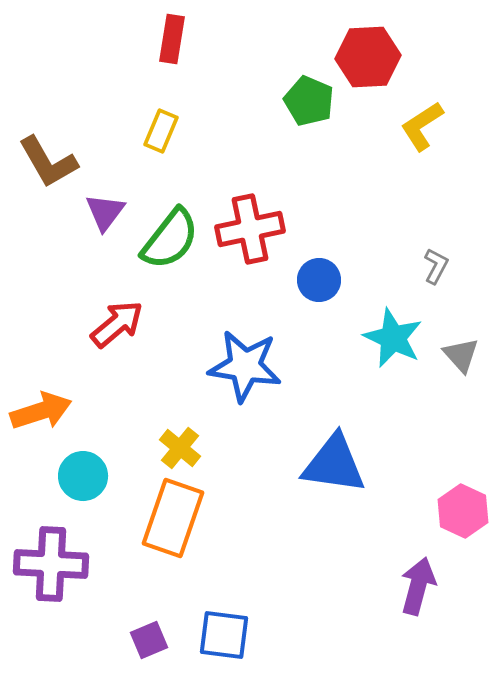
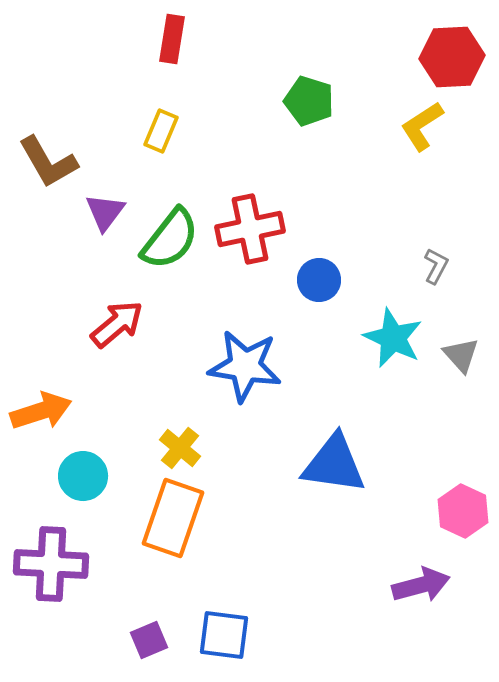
red hexagon: moved 84 px right
green pentagon: rotated 6 degrees counterclockwise
purple arrow: moved 3 px right, 1 px up; rotated 60 degrees clockwise
